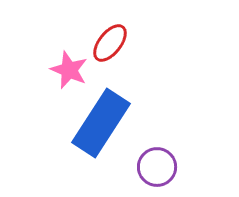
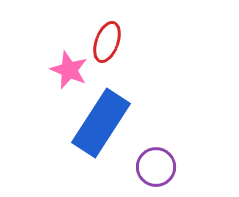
red ellipse: moved 3 px left, 1 px up; rotated 18 degrees counterclockwise
purple circle: moved 1 px left
